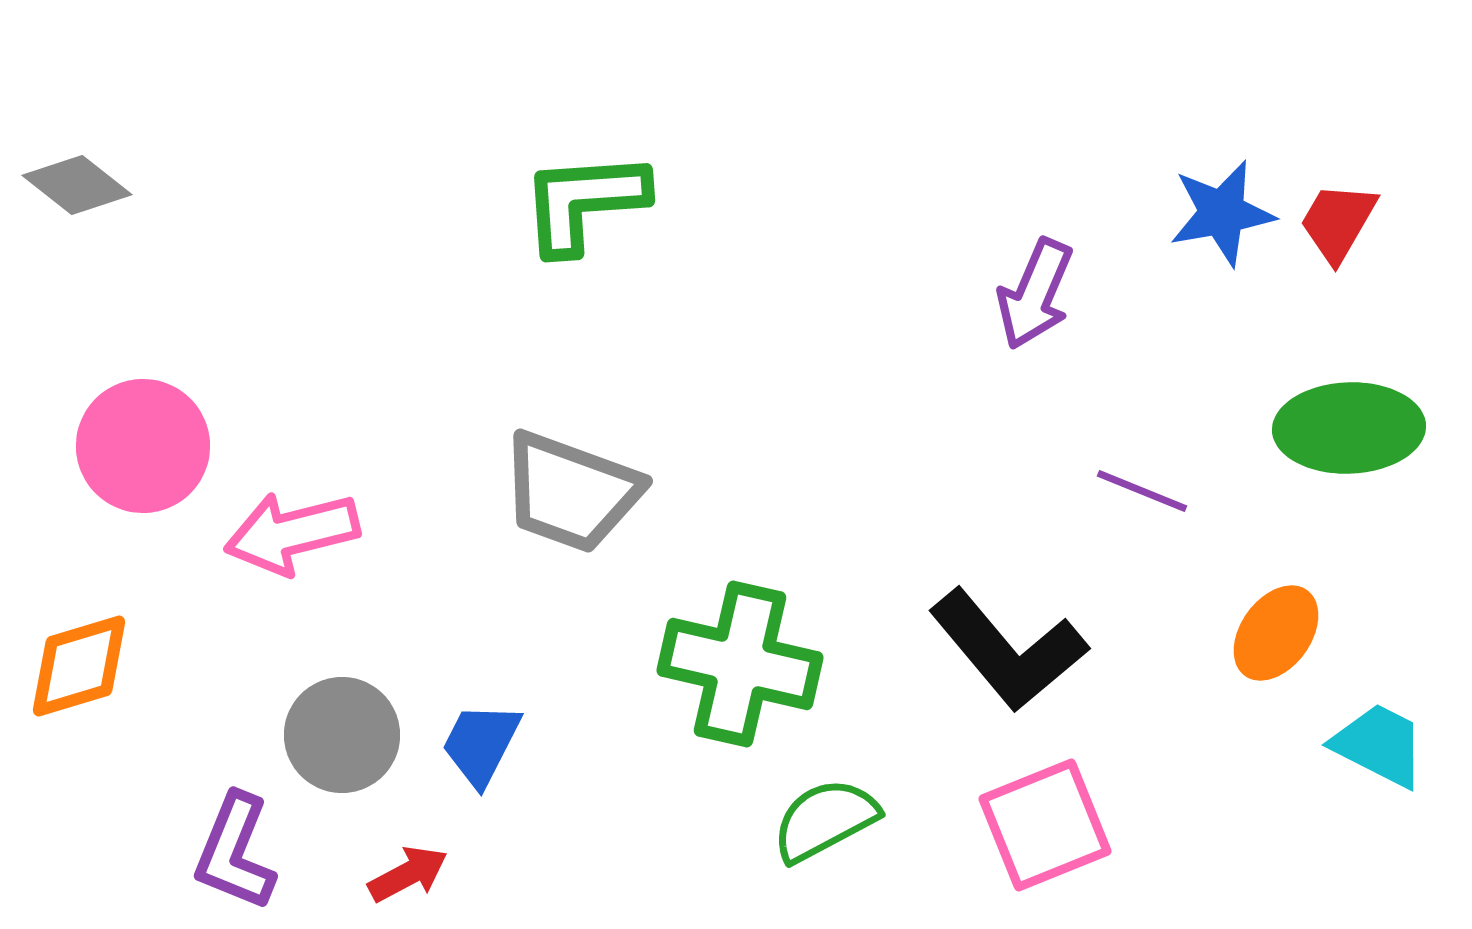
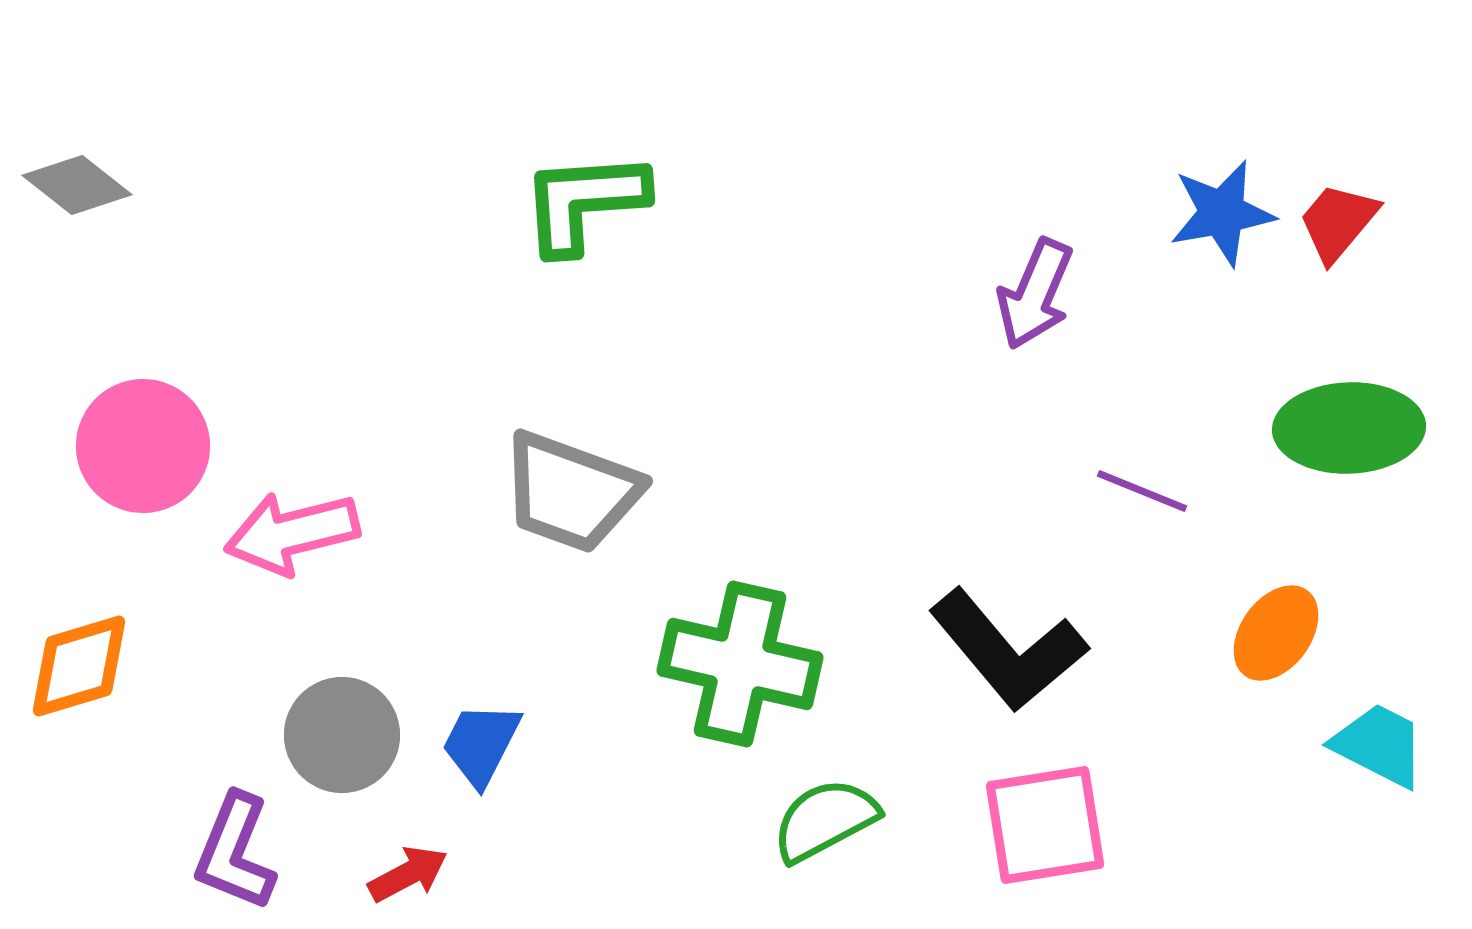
red trapezoid: rotated 10 degrees clockwise
pink square: rotated 13 degrees clockwise
